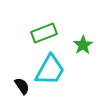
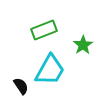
green rectangle: moved 3 px up
black semicircle: moved 1 px left
